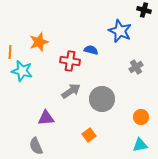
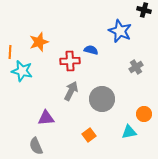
red cross: rotated 12 degrees counterclockwise
gray arrow: rotated 30 degrees counterclockwise
orange circle: moved 3 px right, 3 px up
cyan triangle: moved 11 px left, 13 px up
